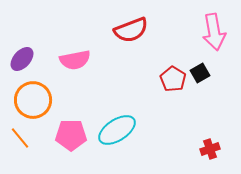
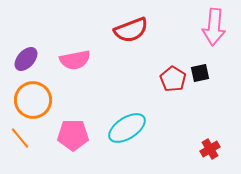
pink arrow: moved 5 px up; rotated 15 degrees clockwise
purple ellipse: moved 4 px right
black square: rotated 18 degrees clockwise
cyan ellipse: moved 10 px right, 2 px up
pink pentagon: moved 2 px right
red cross: rotated 12 degrees counterclockwise
